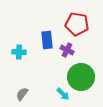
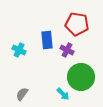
cyan cross: moved 2 px up; rotated 24 degrees clockwise
